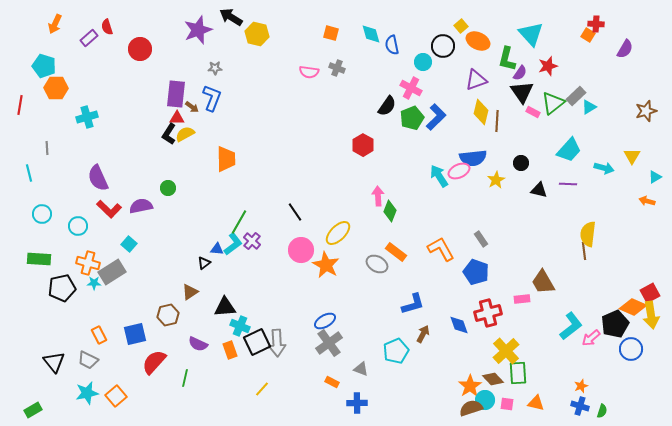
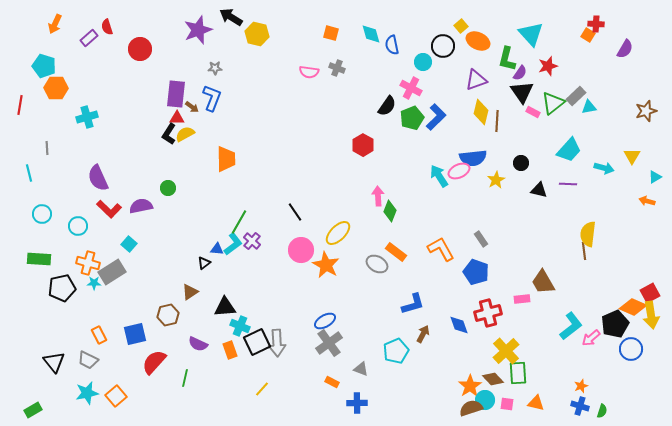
cyan triangle at (589, 107): rotated 21 degrees clockwise
